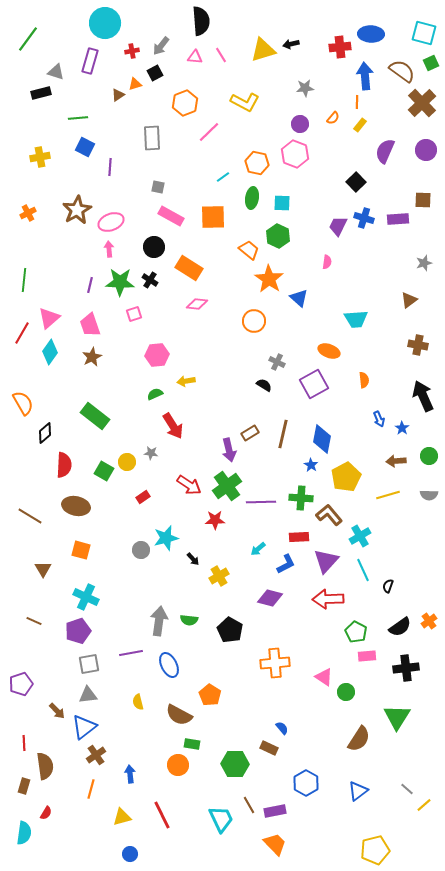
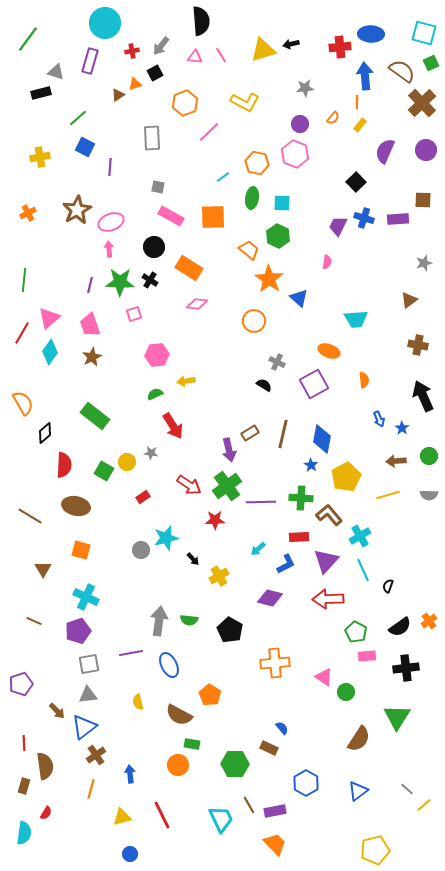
green line at (78, 118): rotated 36 degrees counterclockwise
